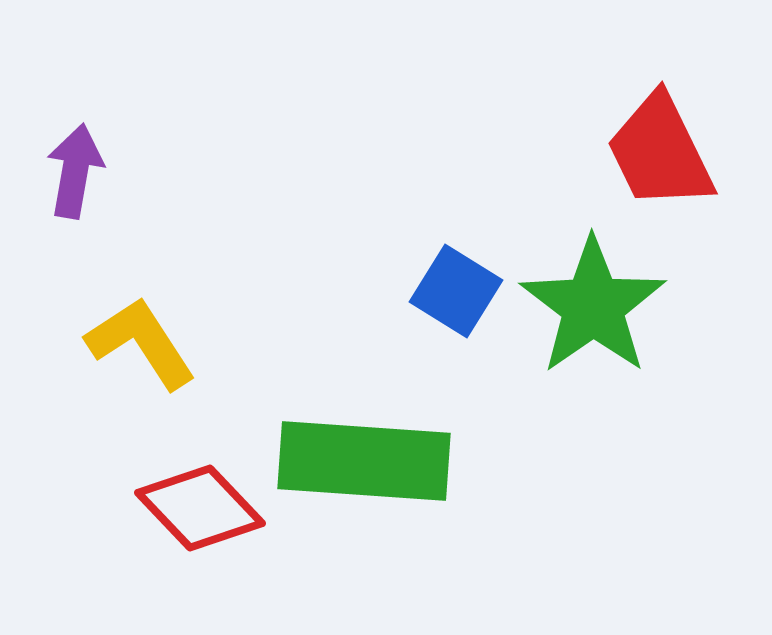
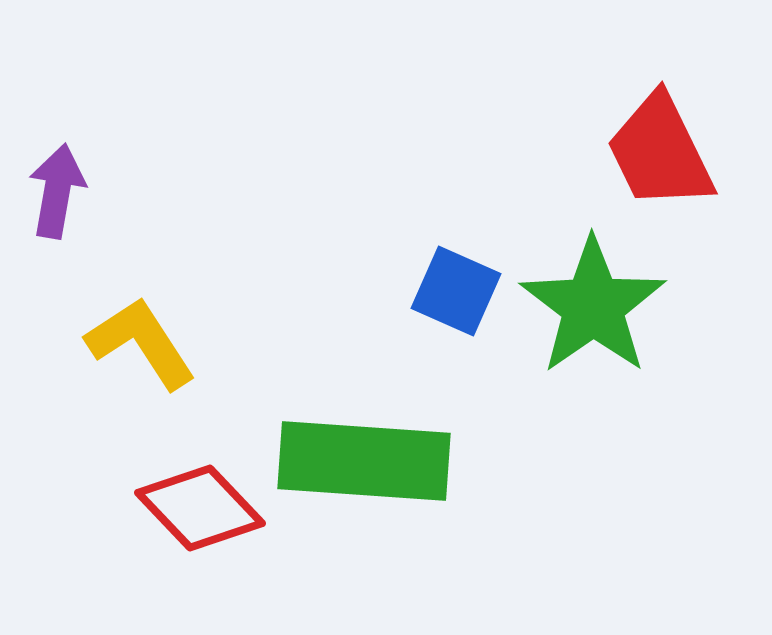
purple arrow: moved 18 px left, 20 px down
blue square: rotated 8 degrees counterclockwise
